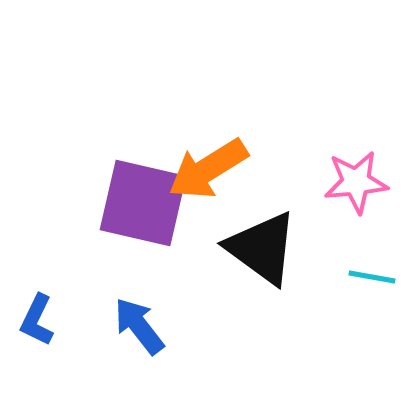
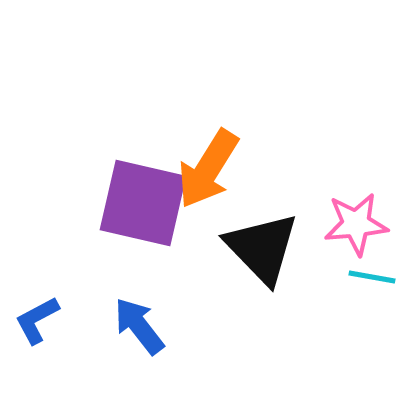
orange arrow: rotated 26 degrees counterclockwise
pink star: moved 42 px down
black triangle: rotated 10 degrees clockwise
blue L-shape: rotated 36 degrees clockwise
